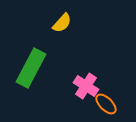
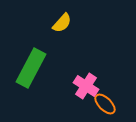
orange ellipse: moved 1 px left
